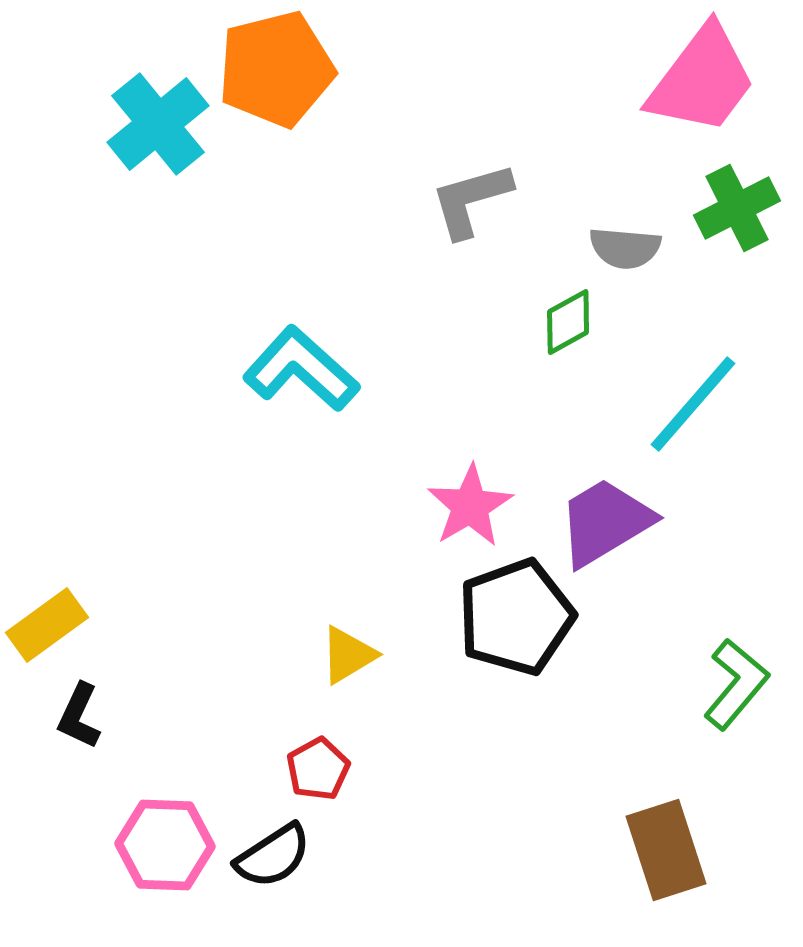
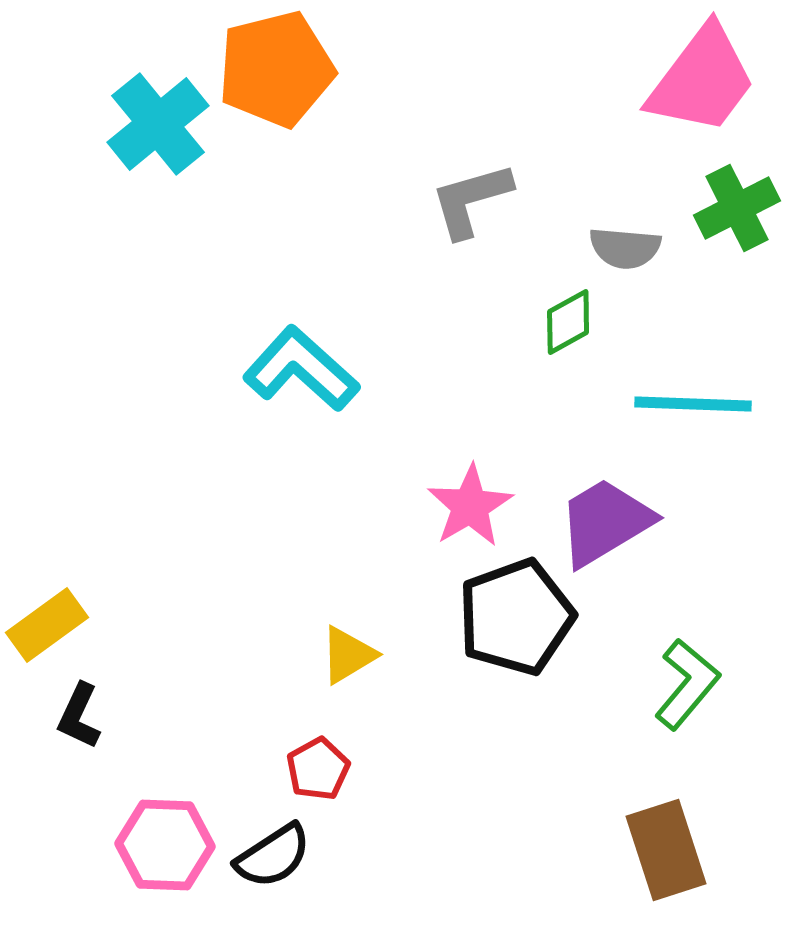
cyan line: rotated 51 degrees clockwise
green L-shape: moved 49 px left
